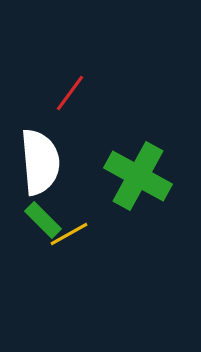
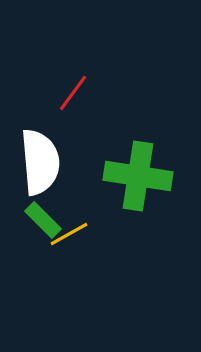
red line: moved 3 px right
green cross: rotated 20 degrees counterclockwise
